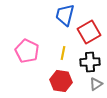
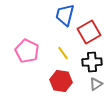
yellow line: rotated 48 degrees counterclockwise
black cross: moved 2 px right
